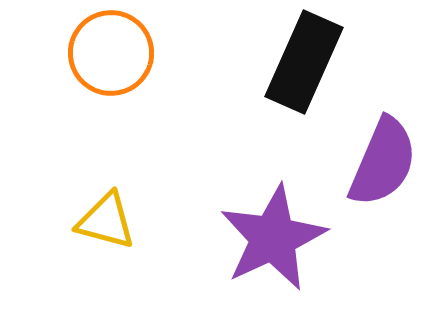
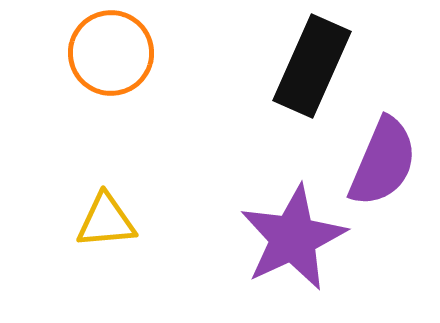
black rectangle: moved 8 px right, 4 px down
yellow triangle: rotated 20 degrees counterclockwise
purple star: moved 20 px right
